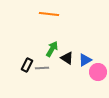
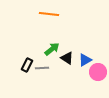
green arrow: rotated 21 degrees clockwise
